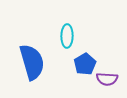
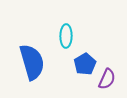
cyan ellipse: moved 1 px left
purple semicircle: rotated 70 degrees counterclockwise
